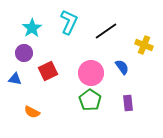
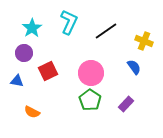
yellow cross: moved 4 px up
blue semicircle: moved 12 px right
blue triangle: moved 2 px right, 2 px down
purple rectangle: moved 2 px left, 1 px down; rotated 49 degrees clockwise
